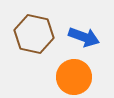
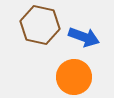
brown hexagon: moved 6 px right, 9 px up
